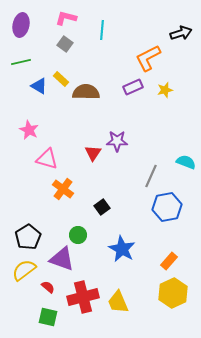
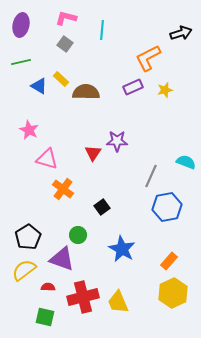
red semicircle: rotated 40 degrees counterclockwise
green square: moved 3 px left
